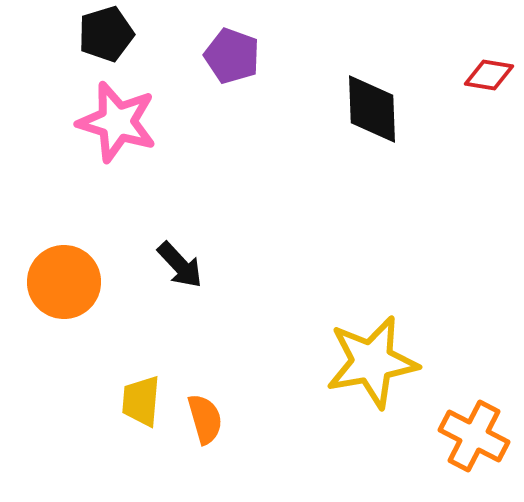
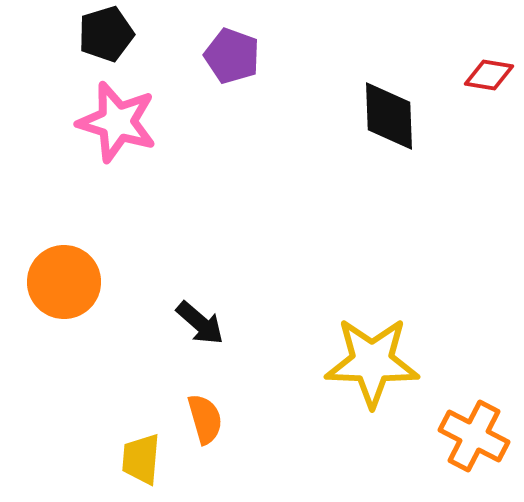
black diamond: moved 17 px right, 7 px down
black arrow: moved 20 px right, 58 px down; rotated 6 degrees counterclockwise
yellow star: rotated 12 degrees clockwise
yellow trapezoid: moved 58 px down
